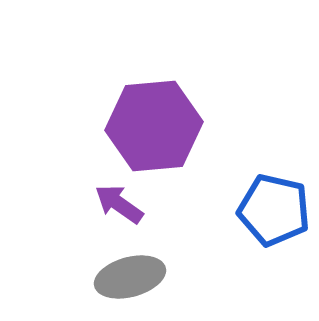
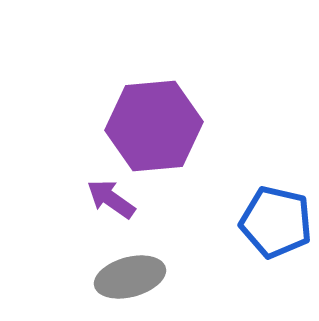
purple arrow: moved 8 px left, 5 px up
blue pentagon: moved 2 px right, 12 px down
